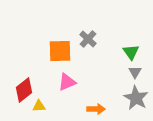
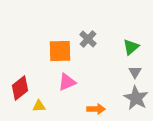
green triangle: moved 5 px up; rotated 24 degrees clockwise
red diamond: moved 4 px left, 2 px up
